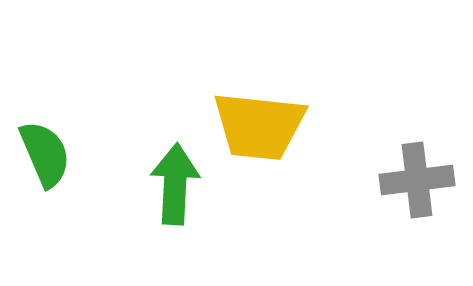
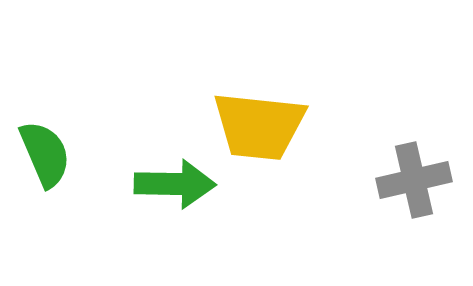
gray cross: moved 3 px left; rotated 6 degrees counterclockwise
green arrow: rotated 88 degrees clockwise
